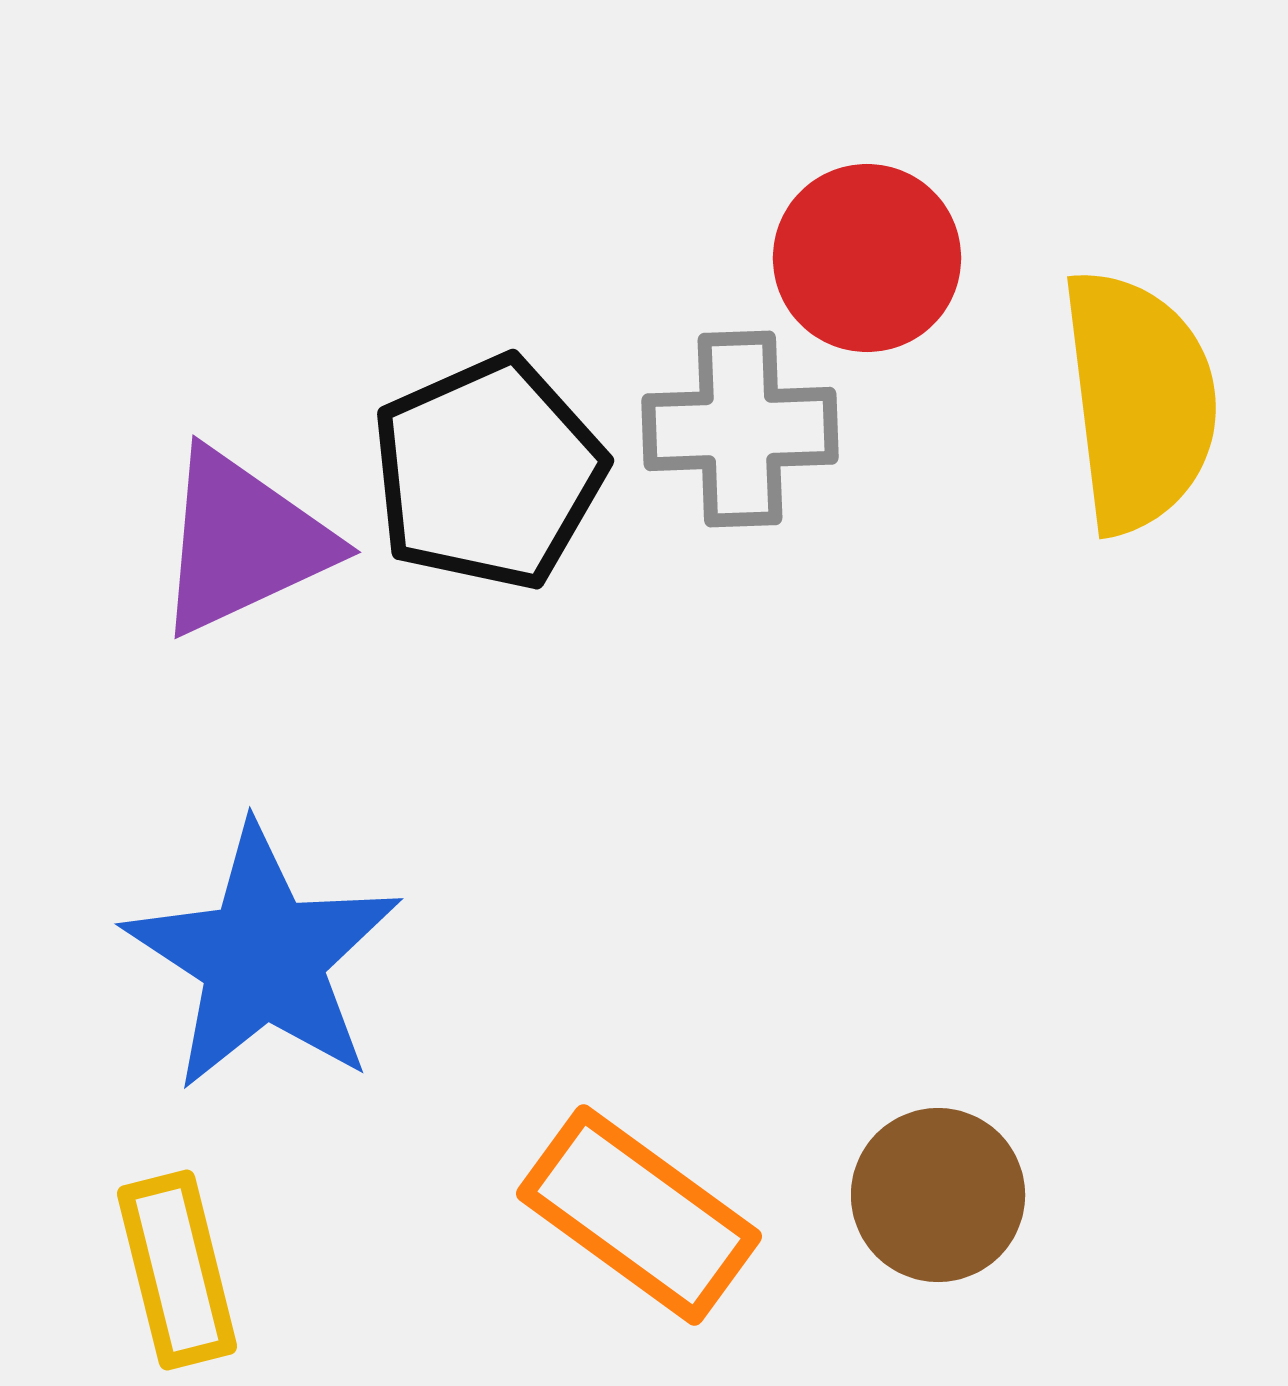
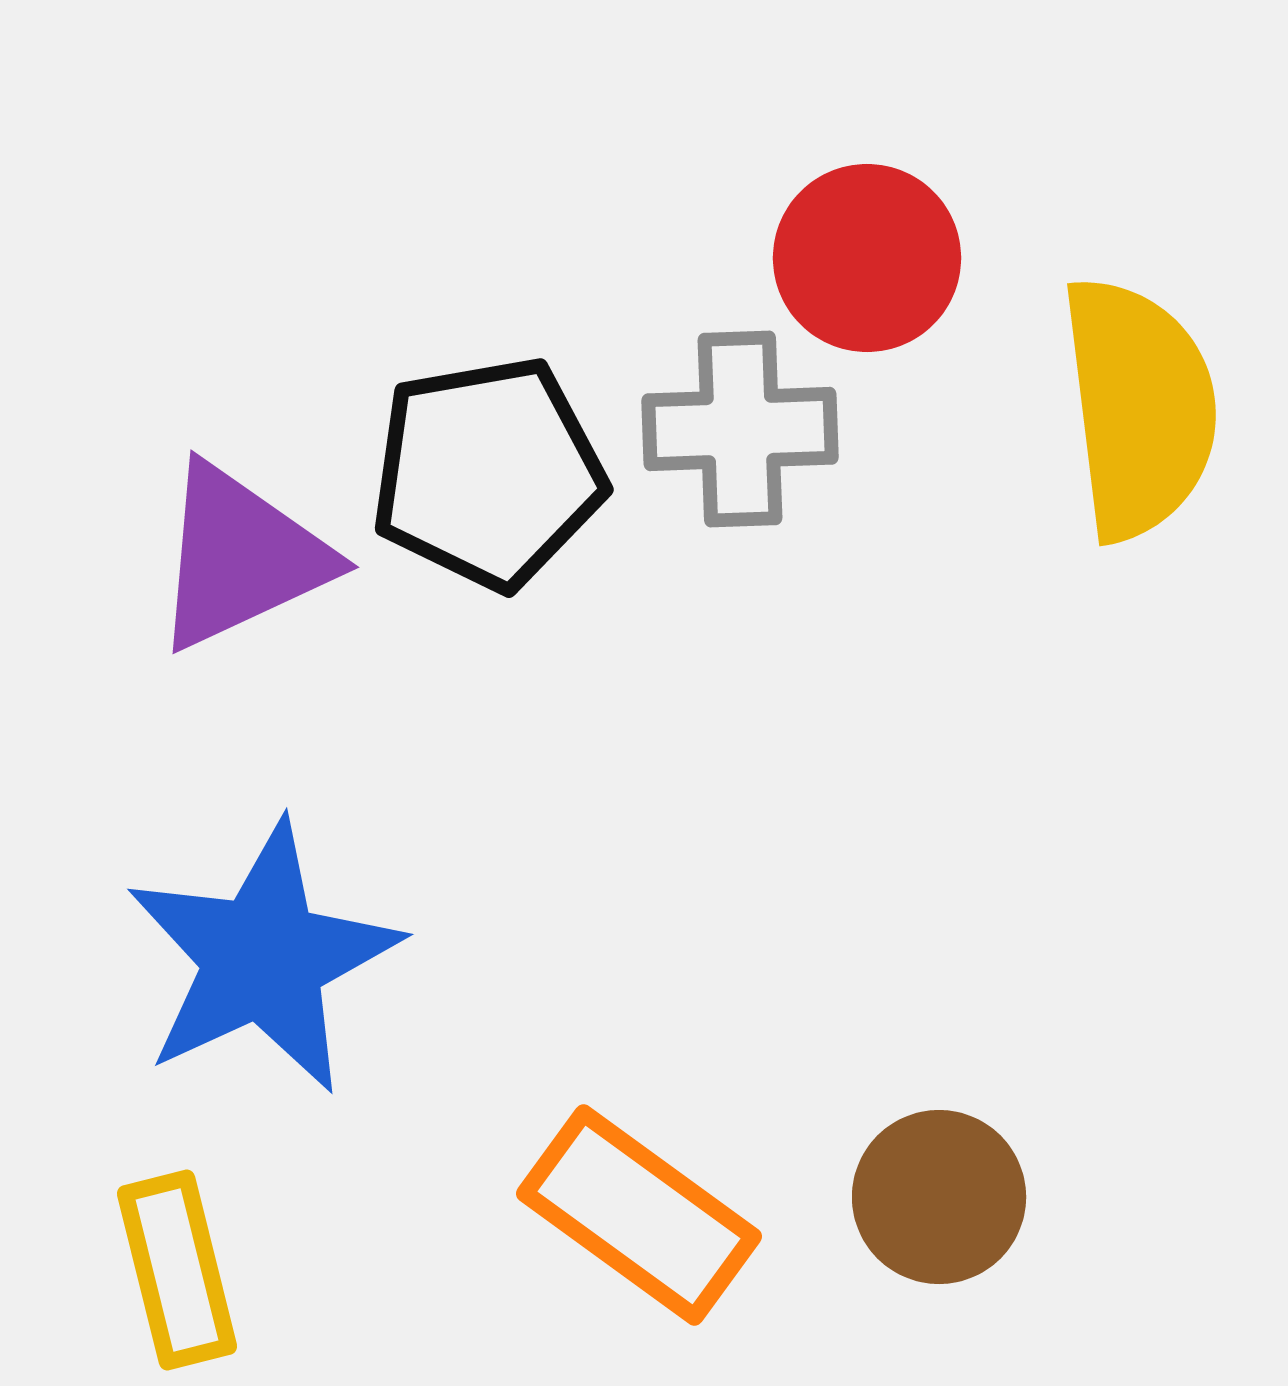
yellow semicircle: moved 7 px down
black pentagon: rotated 14 degrees clockwise
purple triangle: moved 2 px left, 15 px down
blue star: rotated 14 degrees clockwise
brown circle: moved 1 px right, 2 px down
